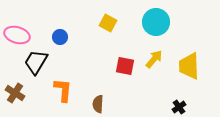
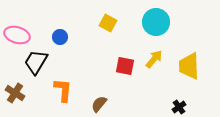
brown semicircle: moved 1 px right; rotated 36 degrees clockwise
